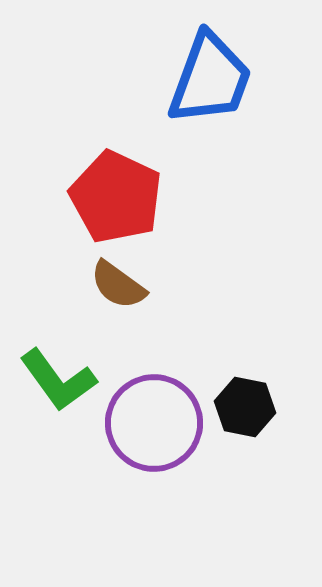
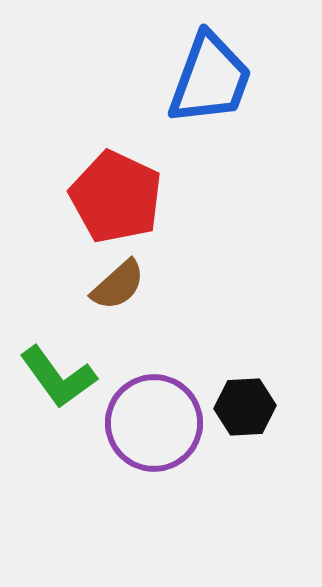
brown semicircle: rotated 78 degrees counterclockwise
green L-shape: moved 3 px up
black hexagon: rotated 14 degrees counterclockwise
